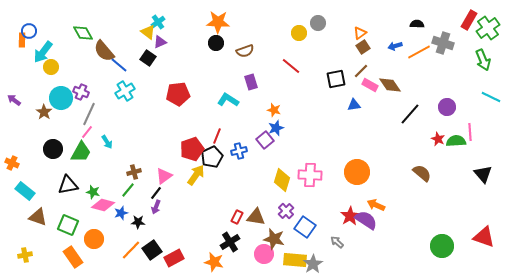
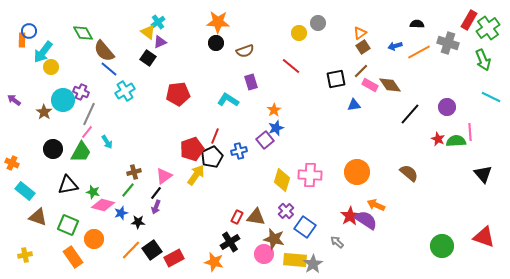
gray cross at (443, 43): moved 5 px right
blue line at (119, 65): moved 10 px left, 4 px down
cyan circle at (61, 98): moved 2 px right, 2 px down
orange star at (274, 110): rotated 24 degrees clockwise
red line at (217, 136): moved 2 px left
brown semicircle at (422, 173): moved 13 px left
